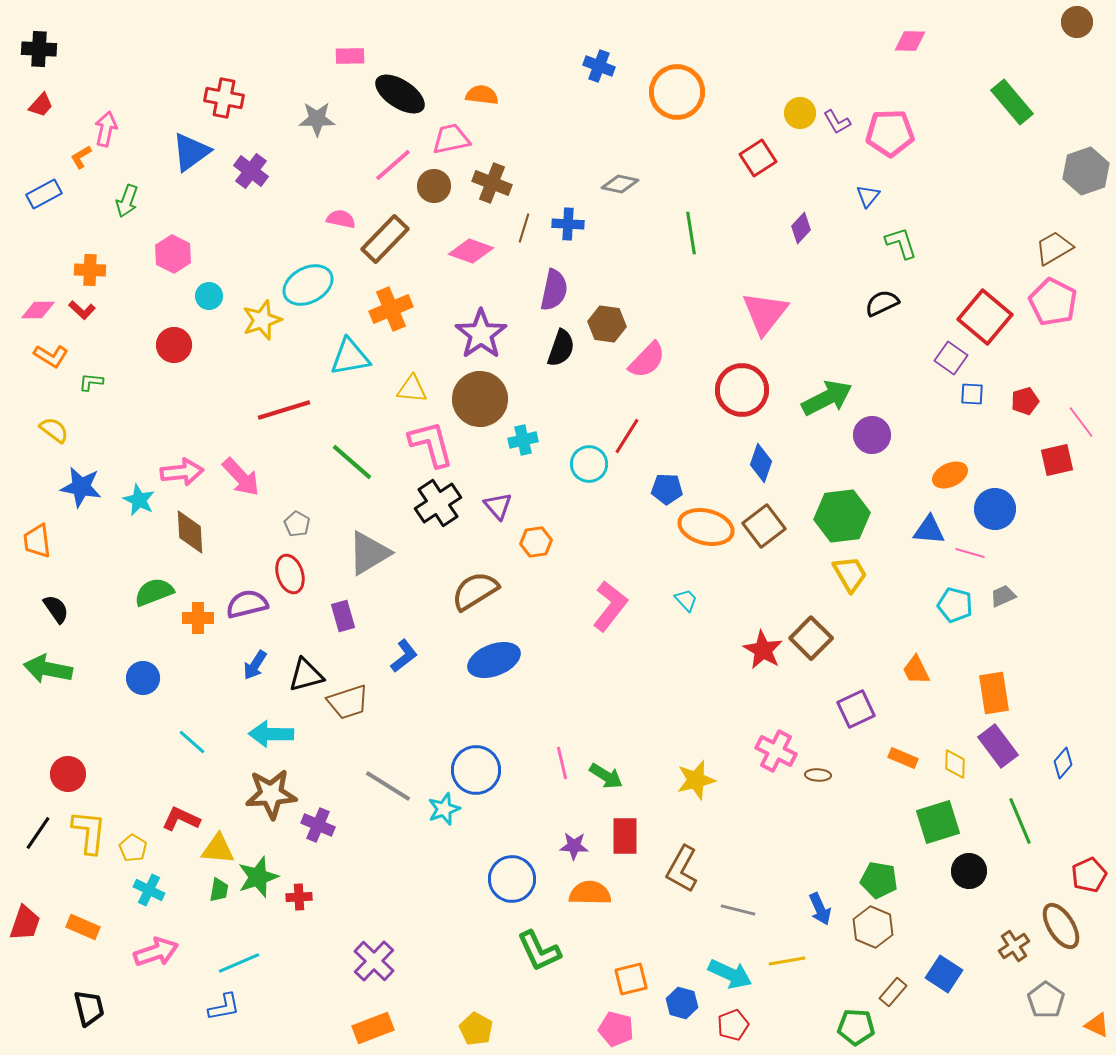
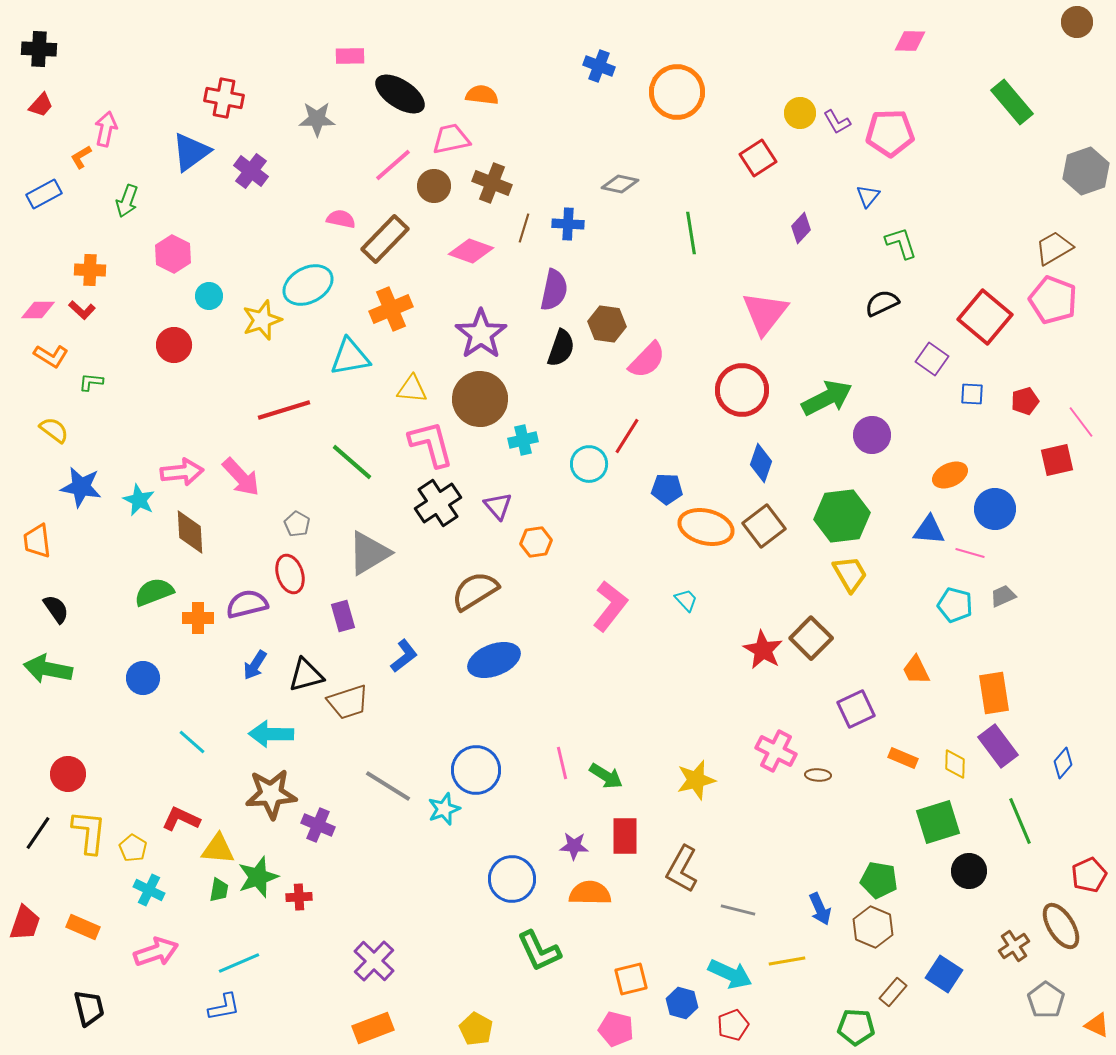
pink pentagon at (1053, 302): moved 2 px up; rotated 6 degrees counterclockwise
purple square at (951, 358): moved 19 px left, 1 px down
